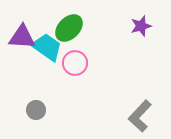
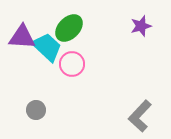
cyan trapezoid: rotated 8 degrees clockwise
pink circle: moved 3 px left, 1 px down
